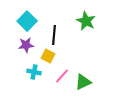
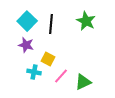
black line: moved 3 px left, 11 px up
purple star: rotated 21 degrees clockwise
yellow square: moved 3 px down
pink line: moved 1 px left
